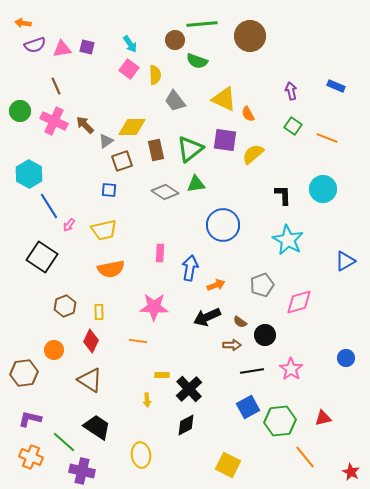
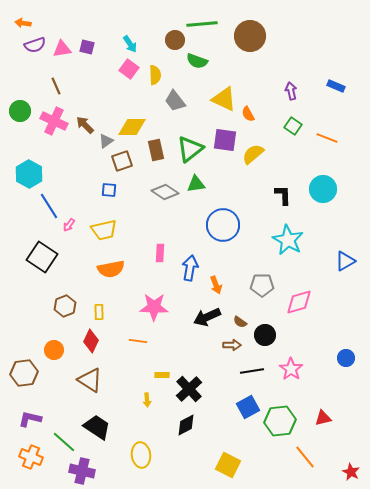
orange arrow at (216, 285): rotated 90 degrees clockwise
gray pentagon at (262, 285): rotated 20 degrees clockwise
